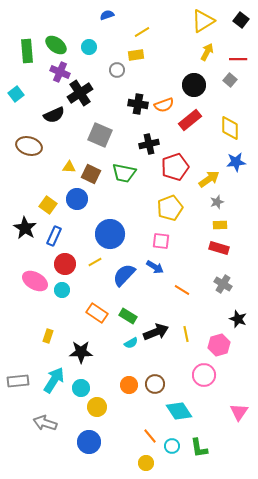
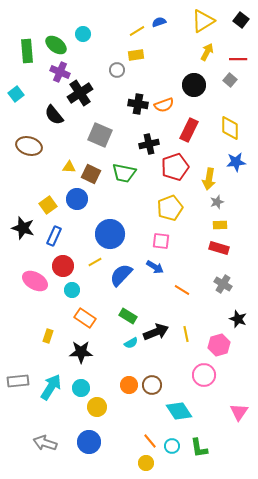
blue semicircle at (107, 15): moved 52 px right, 7 px down
yellow line at (142, 32): moved 5 px left, 1 px up
cyan circle at (89, 47): moved 6 px left, 13 px up
black semicircle at (54, 115): rotated 75 degrees clockwise
red rectangle at (190, 120): moved 1 px left, 10 px down; rotated 25 degrees counterclockwise
yellow arrow at (209, 179): rotated 135 degrees clockwise
yellow square at (48, 205): rotated 18 degrees clockwise
black star at (25, 228): moved 2 px left; rotated 15 degrees counterclockwise
red circle at (65, 264): moved 2 px left, 2 px down
blue semicircle at (124, 275): moved 3 px left
cyan circle at (62, 290): moved 10 px right
orange rectangle at (97, 313): moved 12 px left, 5 px down
cyan arrow at (54, 380): moved 3 px left, 7 px down
brown circle at (155, 384): moved 3 px left, 1 px down
gray arrow at (45, 423): moved 20 px down
orange line at (150, 436): moved 5 px down
